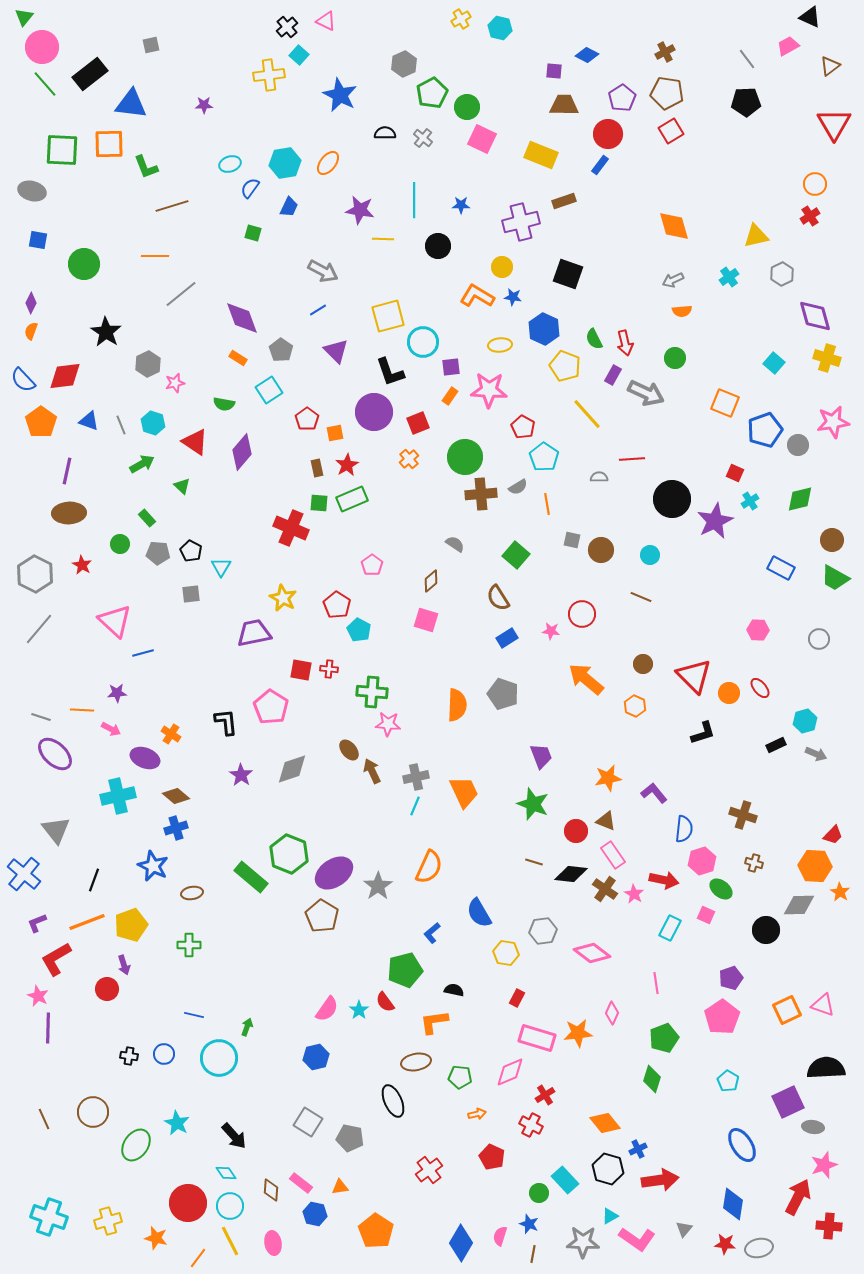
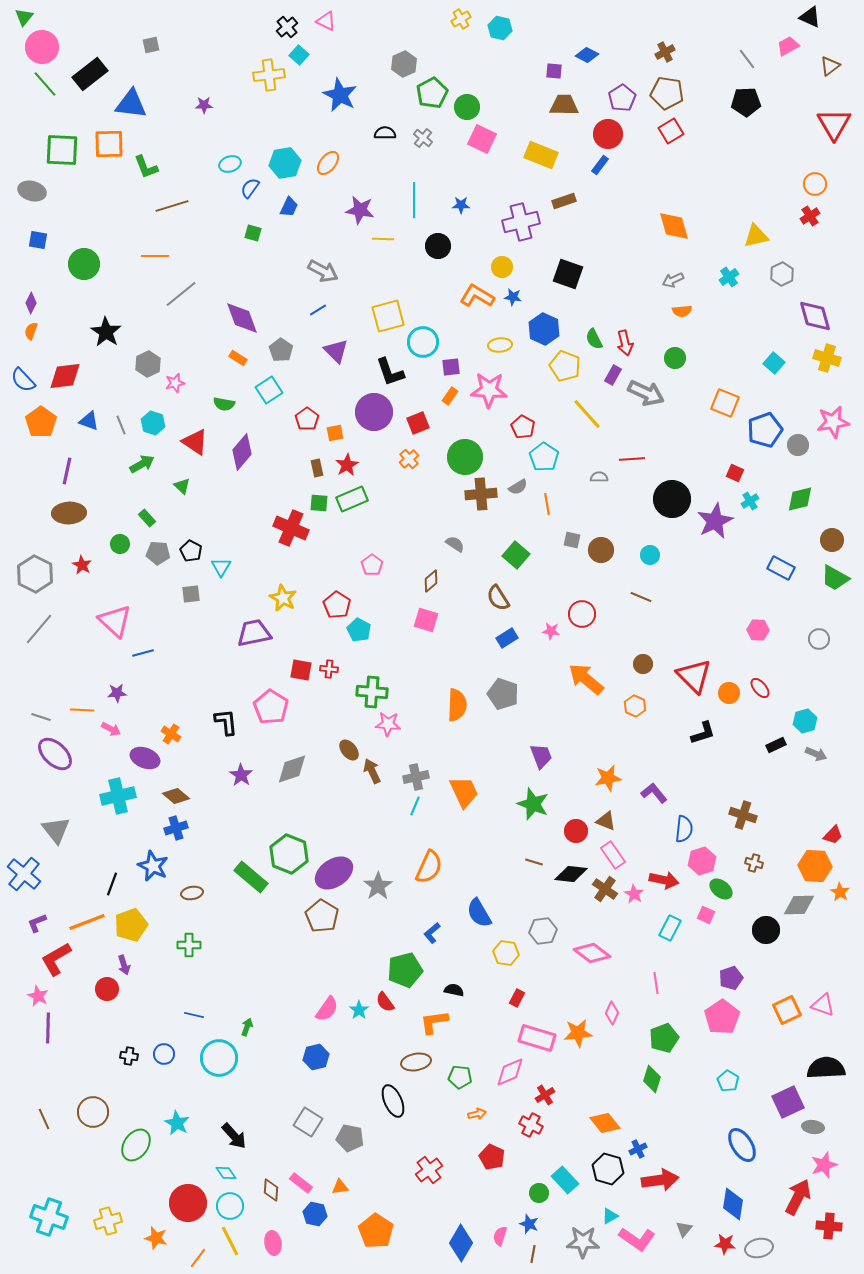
black line at (94, 880): moved 18 px right, 4 px down
